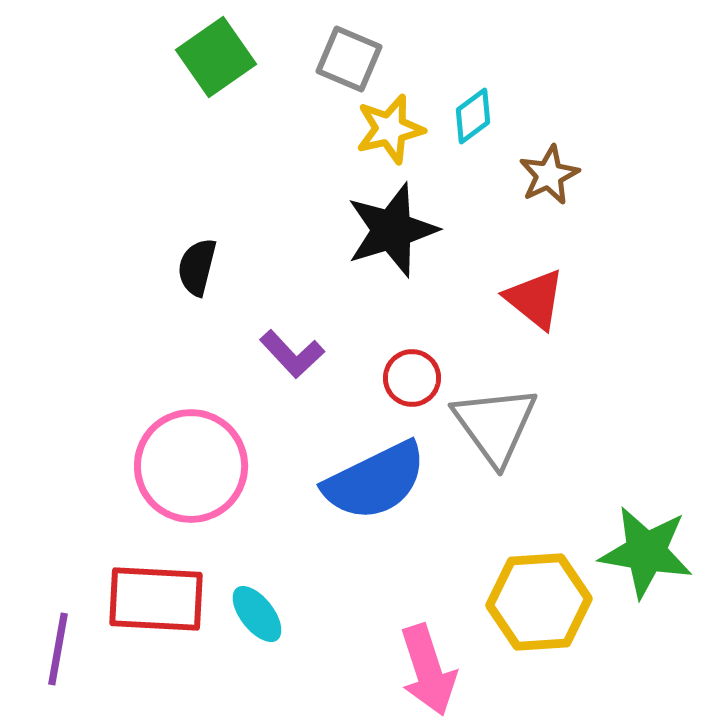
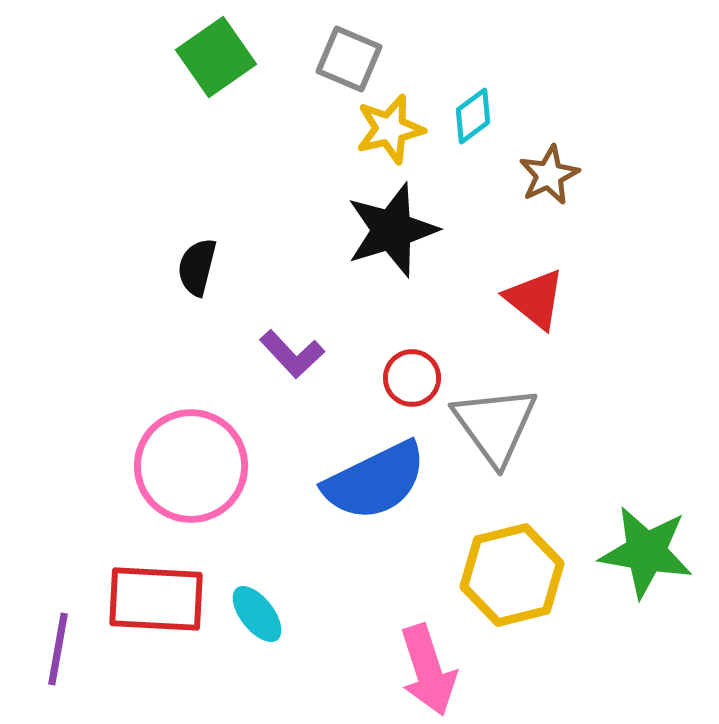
yellow hexagon: moved 27 px left, 27 px up; rotated 10 degrees counterclockwise
